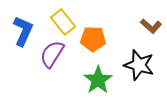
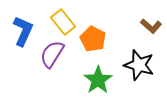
orange pentagon: rotated 25 degrees clockwise
